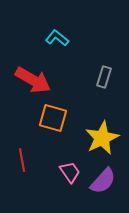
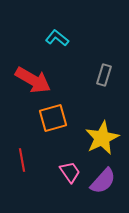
gray rectangle: moved 2 px up
orange square: rotated 32 degrees counterclockwise
